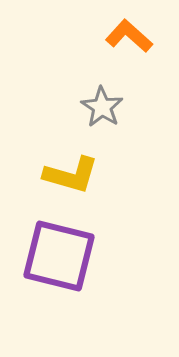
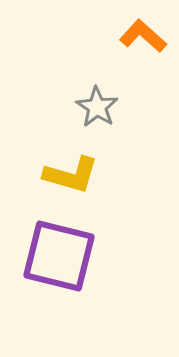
orange L-shape: moved 14 px right
gray star: moved 5 px left
